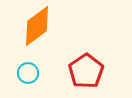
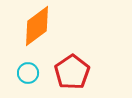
red pentagon: moved 14 px left, 1 px down
